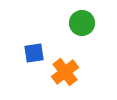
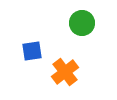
blue square: moved 2 px left, 2 px up
